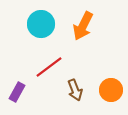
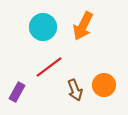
cyan circle: moved 2 px right, 3 px down
orange circle: moved 7 px left, 5 px up
